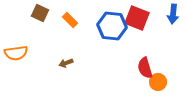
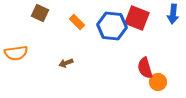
orange rectangle: moved 7 px right, 2 px down
